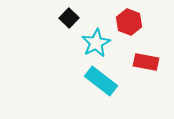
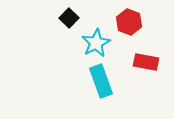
cyan rectangle: rotated 32 degrees clockwise
